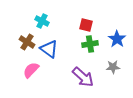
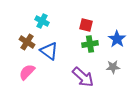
blue triangle: moved 2 px down
pink semicircle: moved 4 px left, 2 px down
